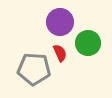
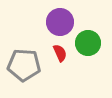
gray pentagon: moved 10 px left, 4 px up
